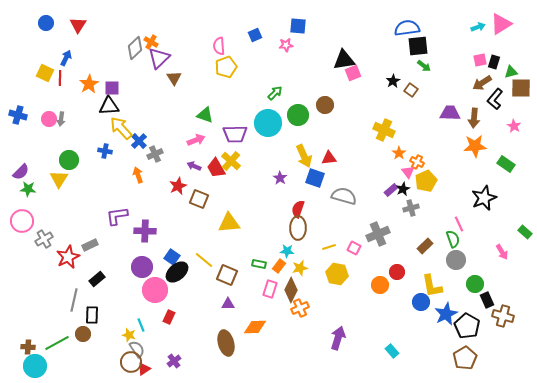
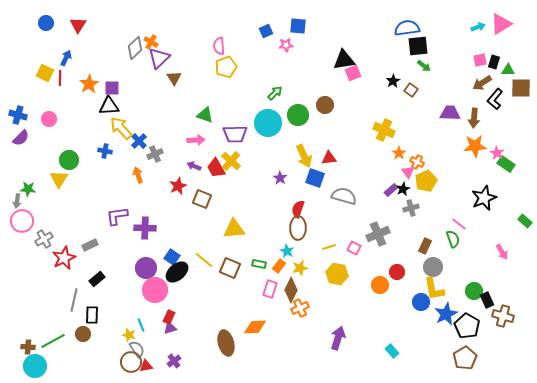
blue square at (255, 35): moved 11 px right, 4 px up
green triangle at (511, 72): moved 3 px left, 2 px up; rotated 16 degrees clockwise
gray arrow at (61, 119): moved 44 px left, 82 px down
pink star at (514, 126): moved 17 px left, 27 px down
pink arrow at (196, 140): rotated 18 degrees clockwise
purple semicircle at (21, 172): moved 34 px up
brown square at (199, 199): moved 3 px right
yellow triangle at (229, 223): moved 5 px right, 6 px down
pink line at (459, 224): rotated 28 degrees counterclockwise
purple cross at (145, 231): moved 3 px up
green rectangle at (525, 232): moved 11 px up
brown rectangle at (425, 246): rotated 21 degrees counterclockwise
cyan star at (287, 251): rotated 24 degrees clockwise
red star at (68, 257): moved 4 px left, 1 px down
gray circle at (456, 260): moved 23 px left, 7 px down
purple circle at (142, 267): moved 4 px right, 1 px down
brown square at (227, 275): moved 3 px right, 7 px up
green circle at (475, 284): moved 1 px left, 7 px down
yellow L-shape at (432, 286): moved 2 px right, 3 px down
purple triangle at (228, 304): moved 58 px left, 24 px down; rotated 16 degrees counterclockwise
green line at (57, 343): moved 4 px left, 2 px up
red triangle at (144, 369): moved 2 px right, 3 px up; rotated 24 degrees clockwise
